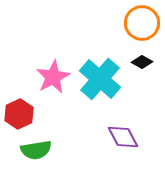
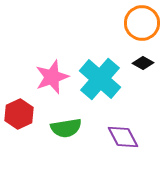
black diamond: moved 1 px right, 1 px down
pink star: moved 1 px left; rotated 8 degrees clockwise
green semicircle: moved 30 px right, 22 px up
